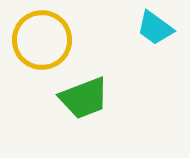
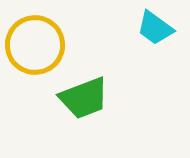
yellow circle: moved 7 px left, 5 px down
